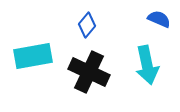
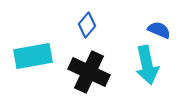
blue semicircle: moved 11 px down
